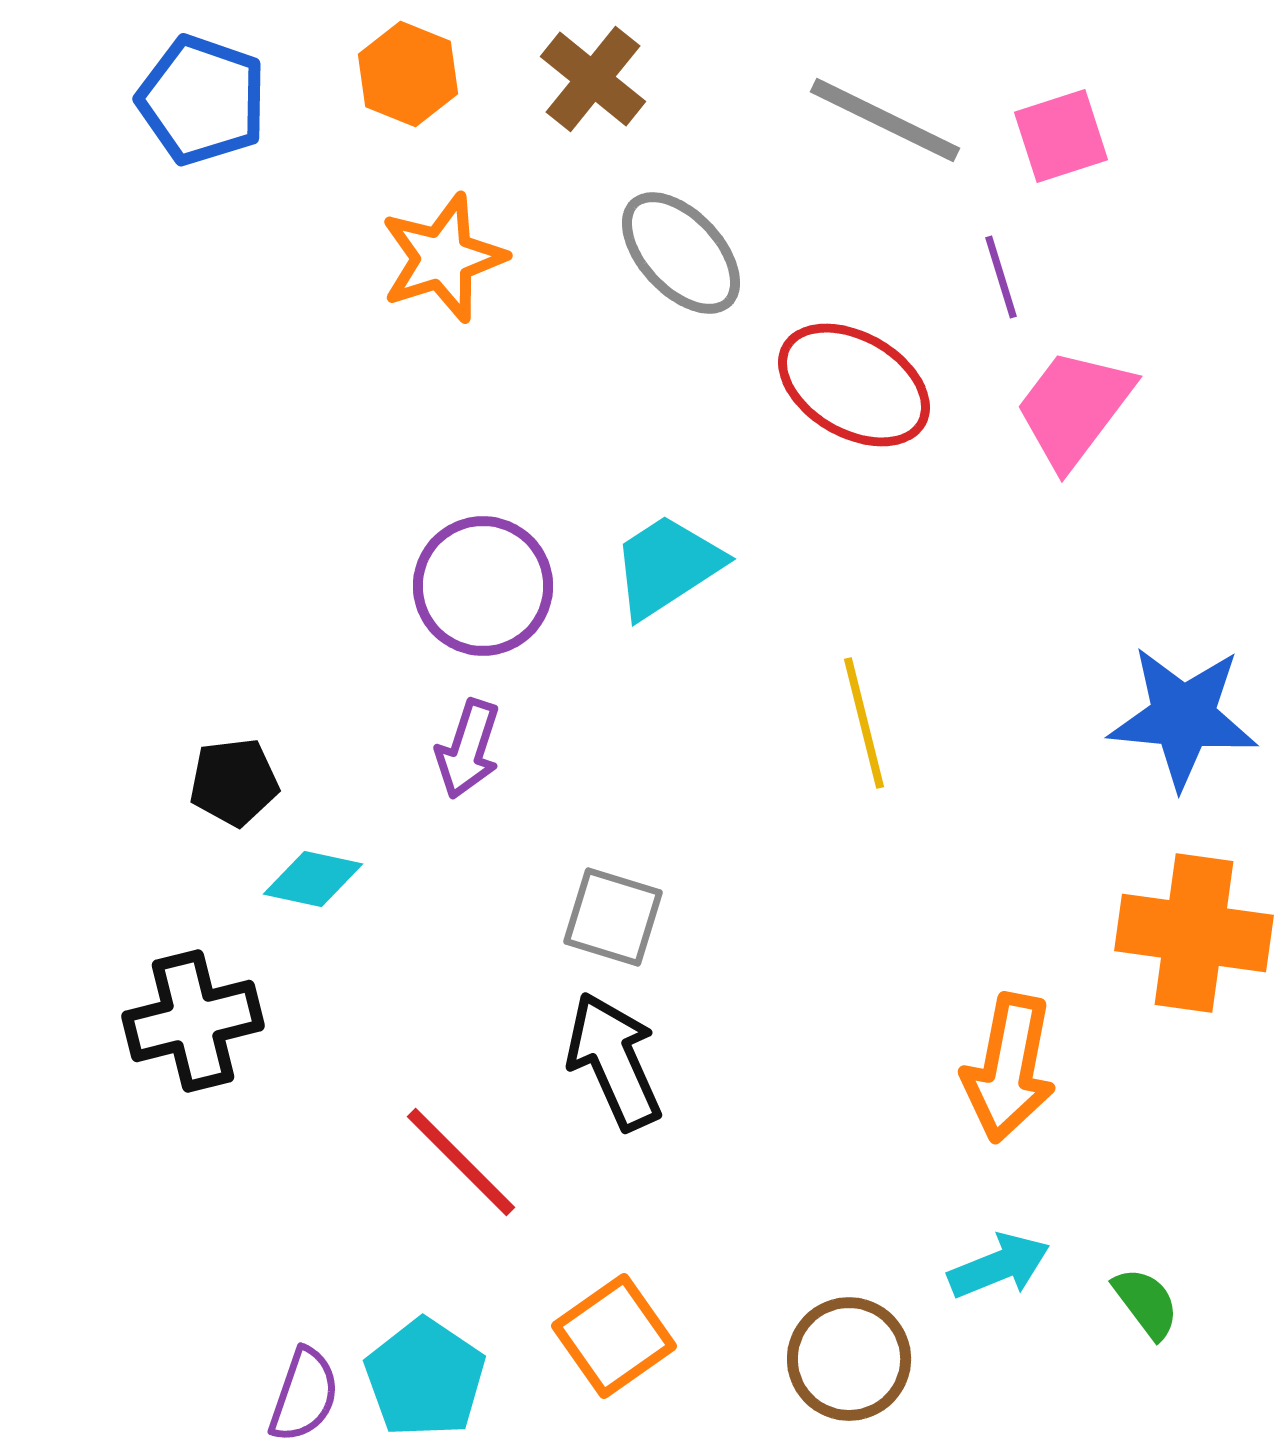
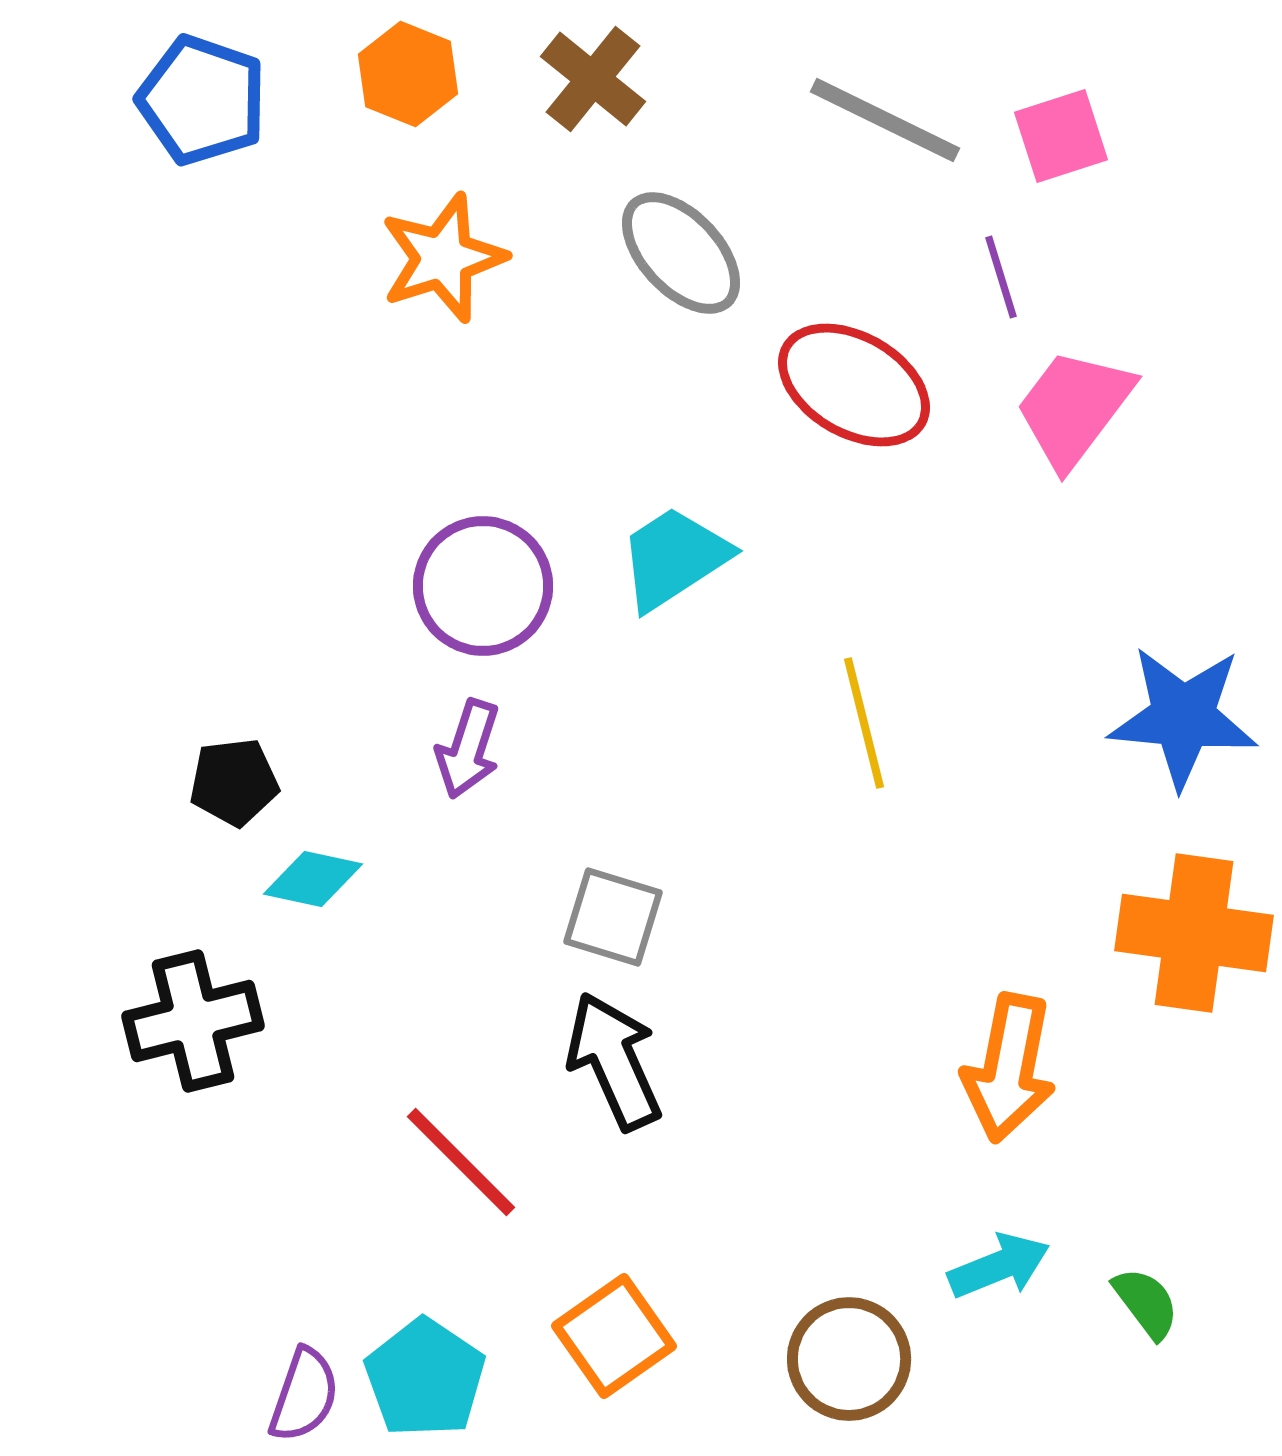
cyan trapezoid: moved 7 px right, 8 px up
